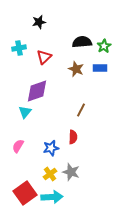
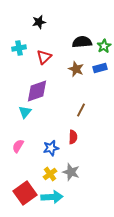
blue rectangle: rotated 16 degrees counterclockwise
